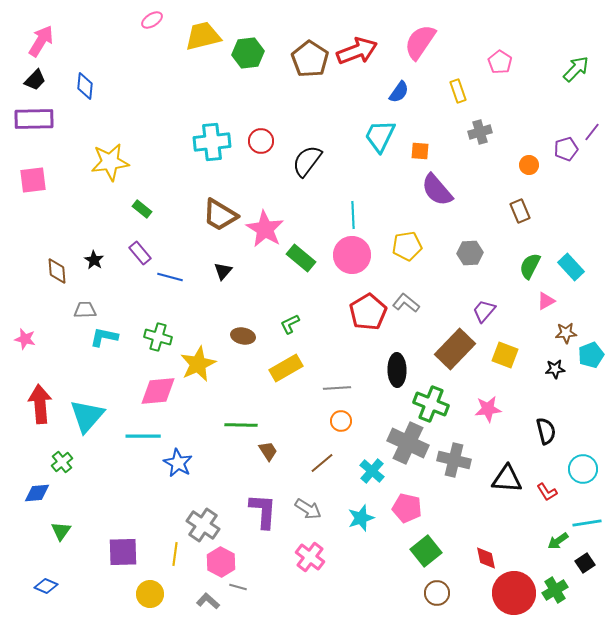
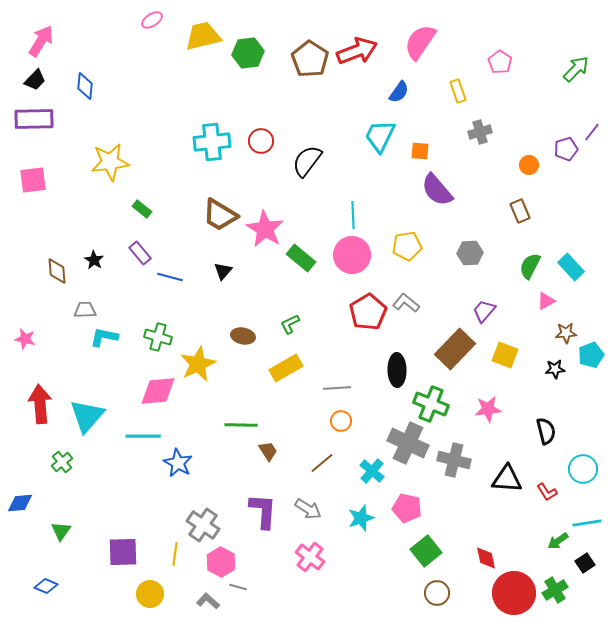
blue diamond at (37, 493): moved 17 px left, 10 px down
